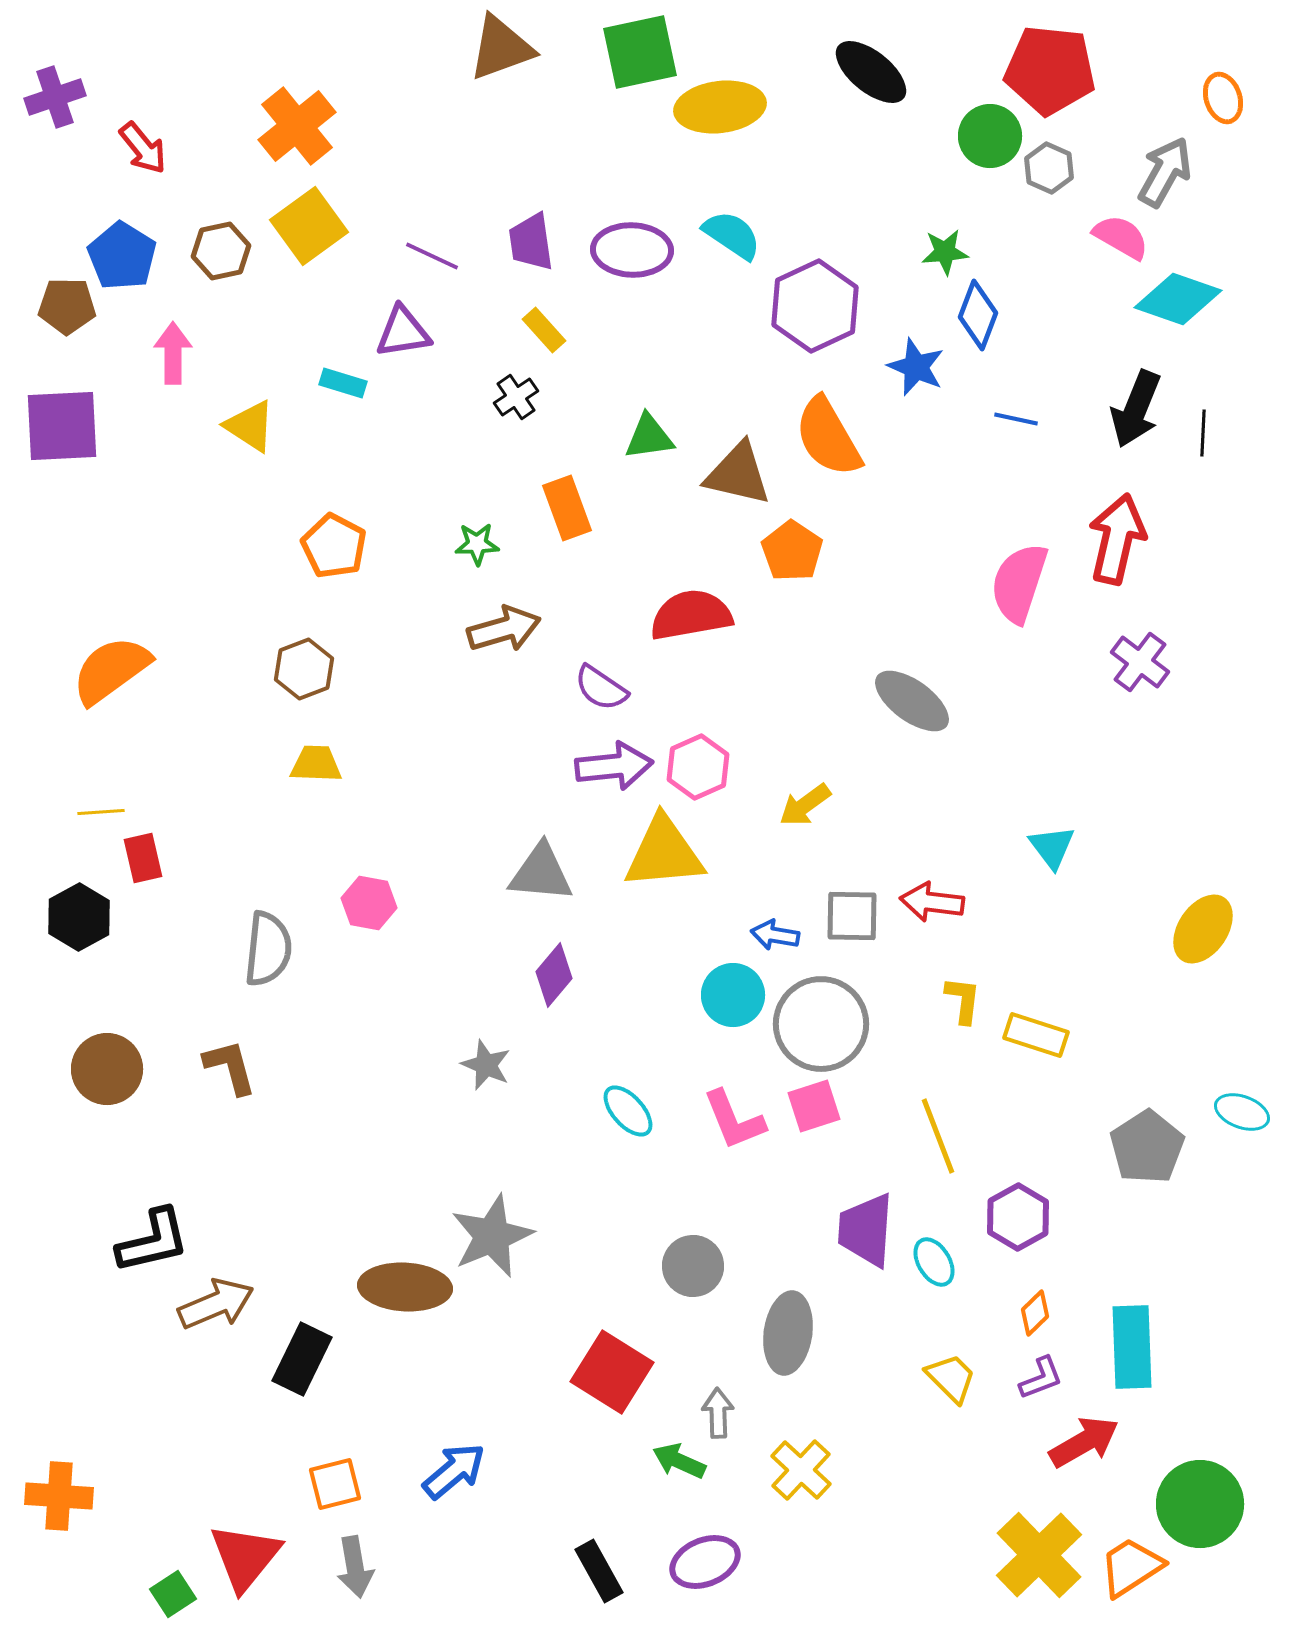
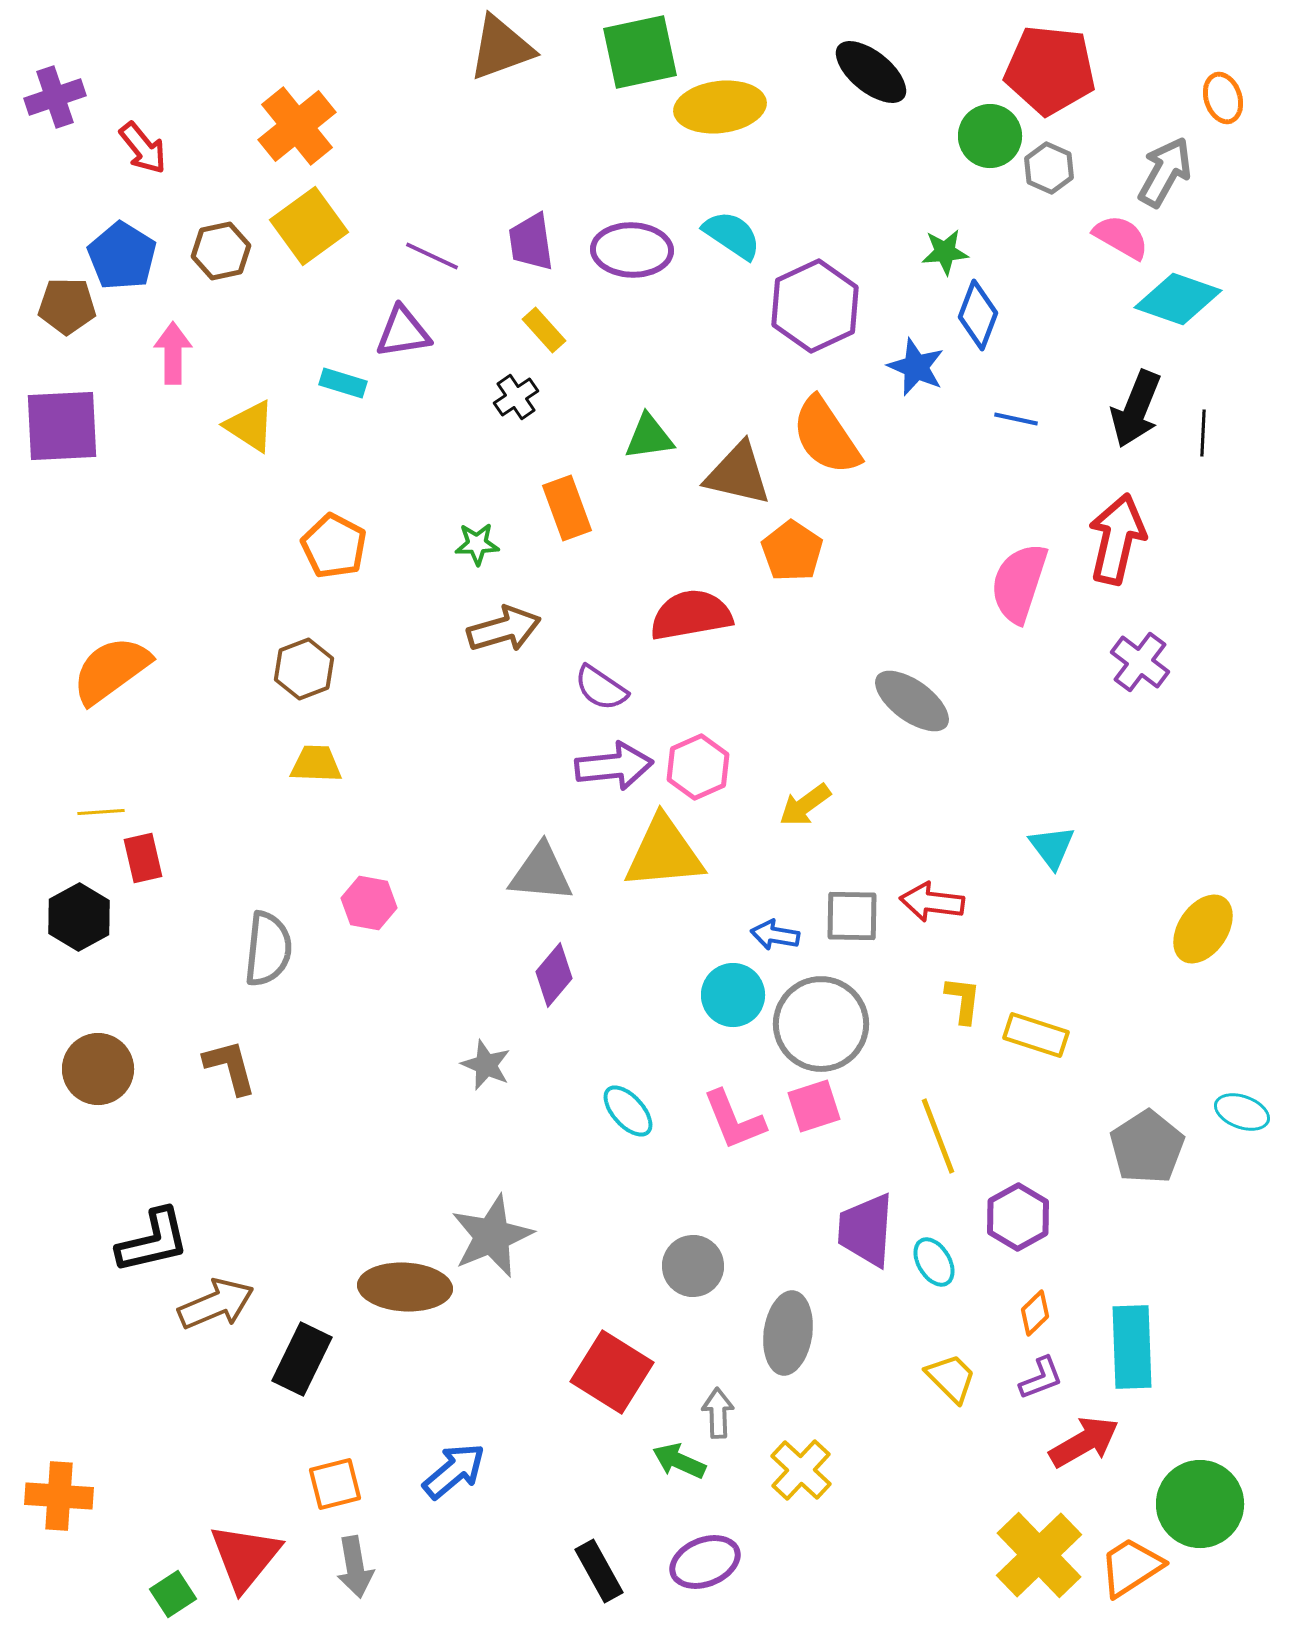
orange semicircle at (828, 437): moved 2 px left, 1 px up; rotated 4 degrees counterclockwise
brown circle at (107, 1069): moved 9 px left
